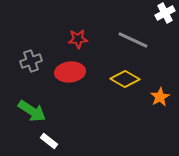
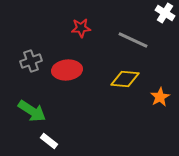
white cross: rotated 30 degrees counterclockwise
red star: moved 3 px right, 11 px up
red ellipse: moved 3 px left, 2 px up
yellow diamond: rotated 24 degrees counterclockwise
